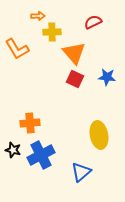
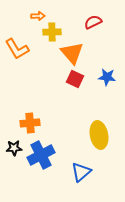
orange triangle: moved 2 px left
black star: moved 1 px right, 2 px up; rotated 21 degrees counterclockwise
